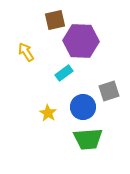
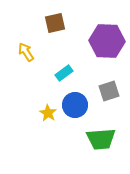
brown square: moved 3 px down
purple hexagon: moved 26 px right
blue circle: moved 8 px left, 2 px up
green trapezoid: moved 13 px right
